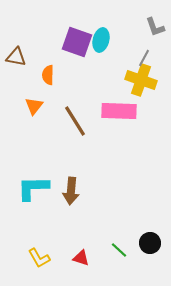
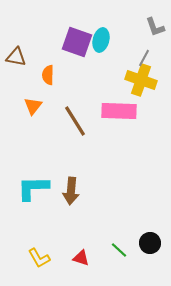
orange triangle: moved 1 px left
